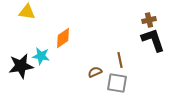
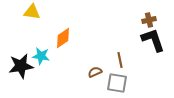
yellow triangle: moved 5 px right
